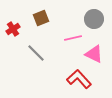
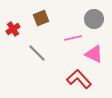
gray line: moved 1 px right
